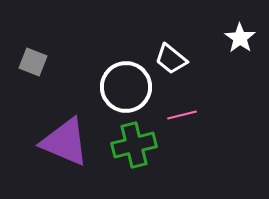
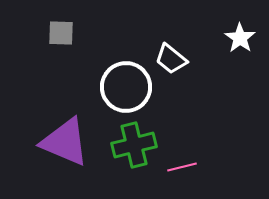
gray square: moved 28 px right, 29 px up; rotated 20 degrees counterclockwise
pink line: moved 52 px down
